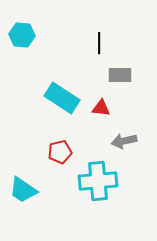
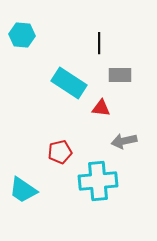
cyan rectangle: moved 7 px right, 15 px up
